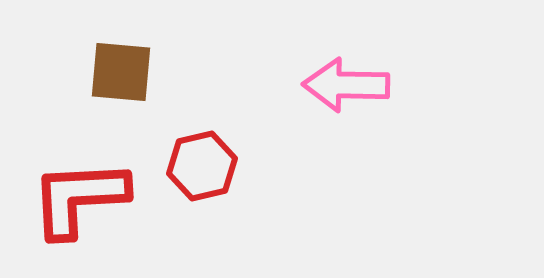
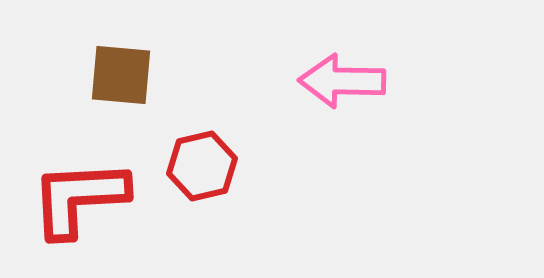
brown square: moved 3 px down
pink arrow: moved 4 px left, 4 px up
